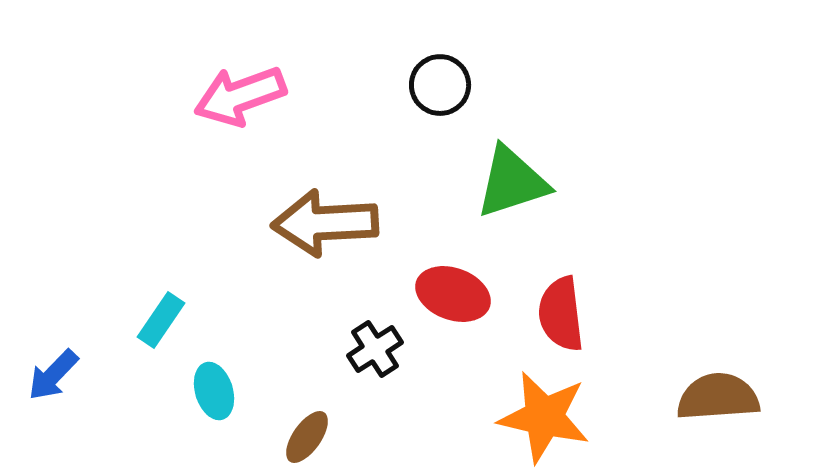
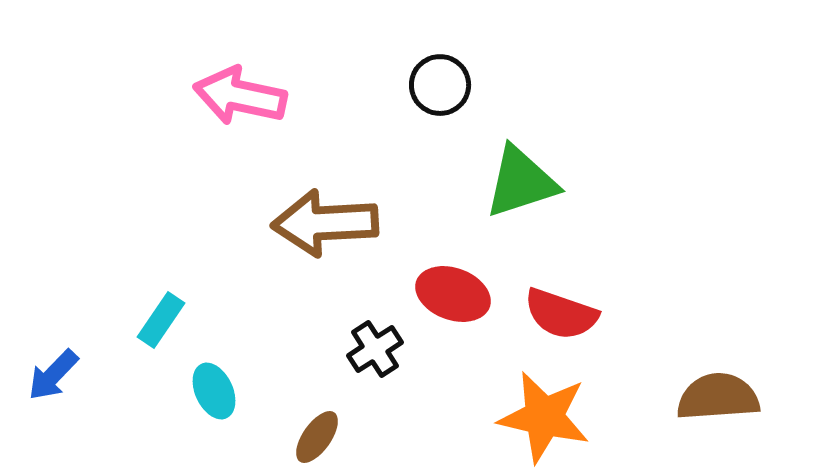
pink arrow: rotated 32 degrees clockwise
green triangle: moved 9 px right
red semicircle: rotated 64 degrees counterclockwise
cyan ellipse: rotated 8 degrees counterclockwise
brown ellipse: moved 10 px right
